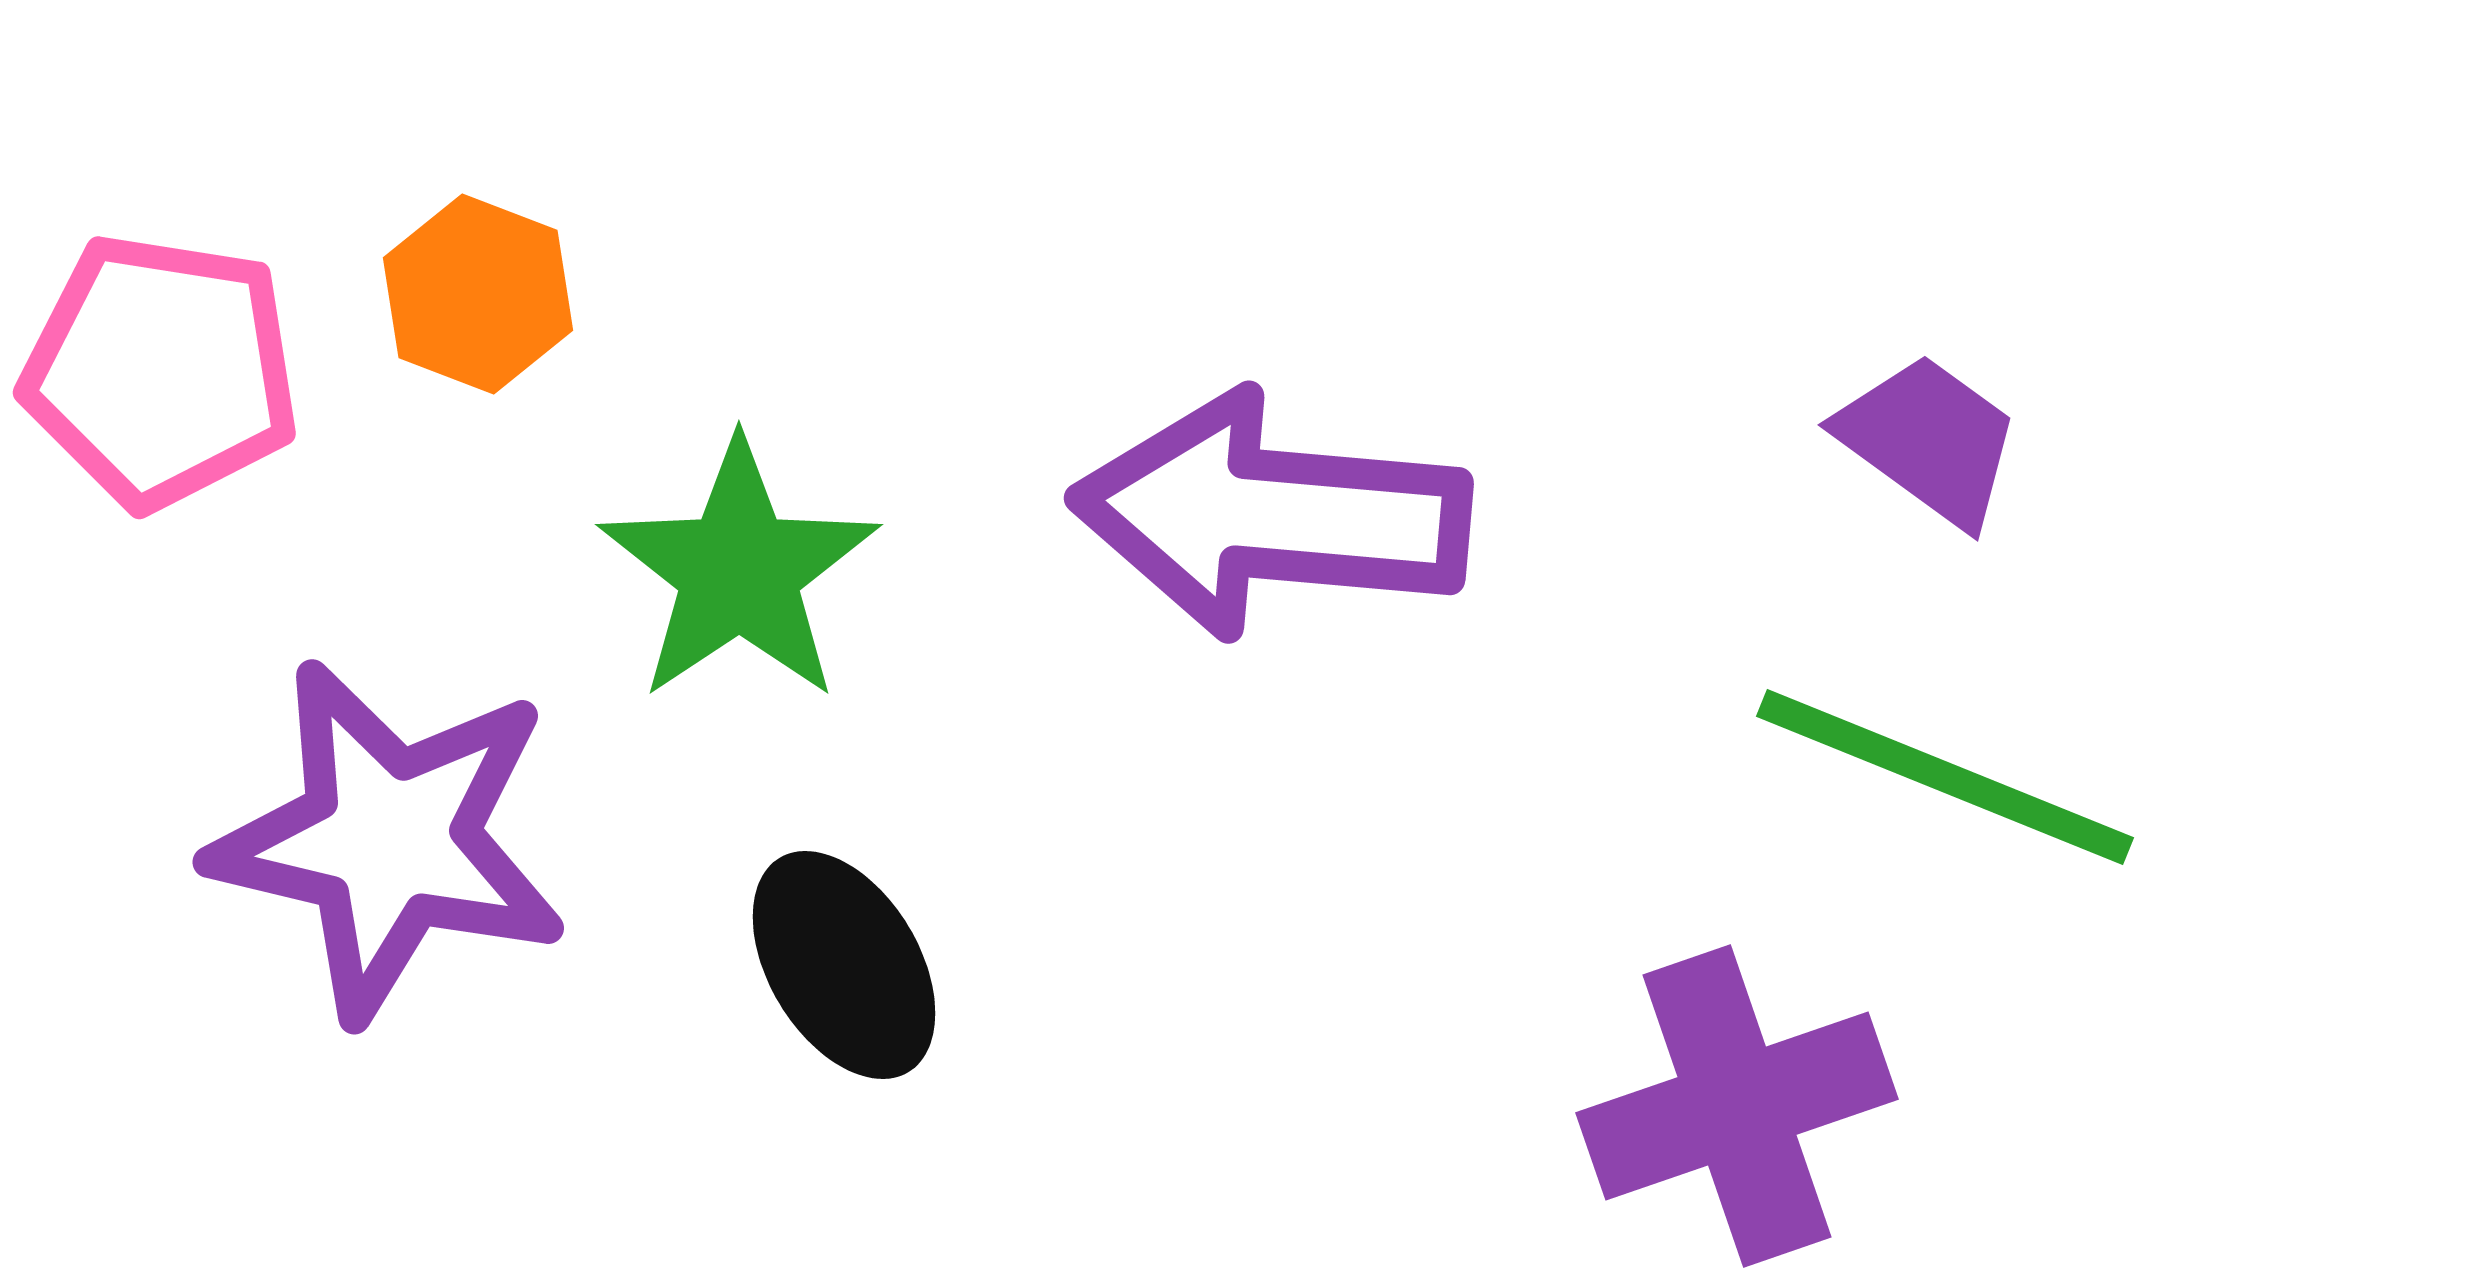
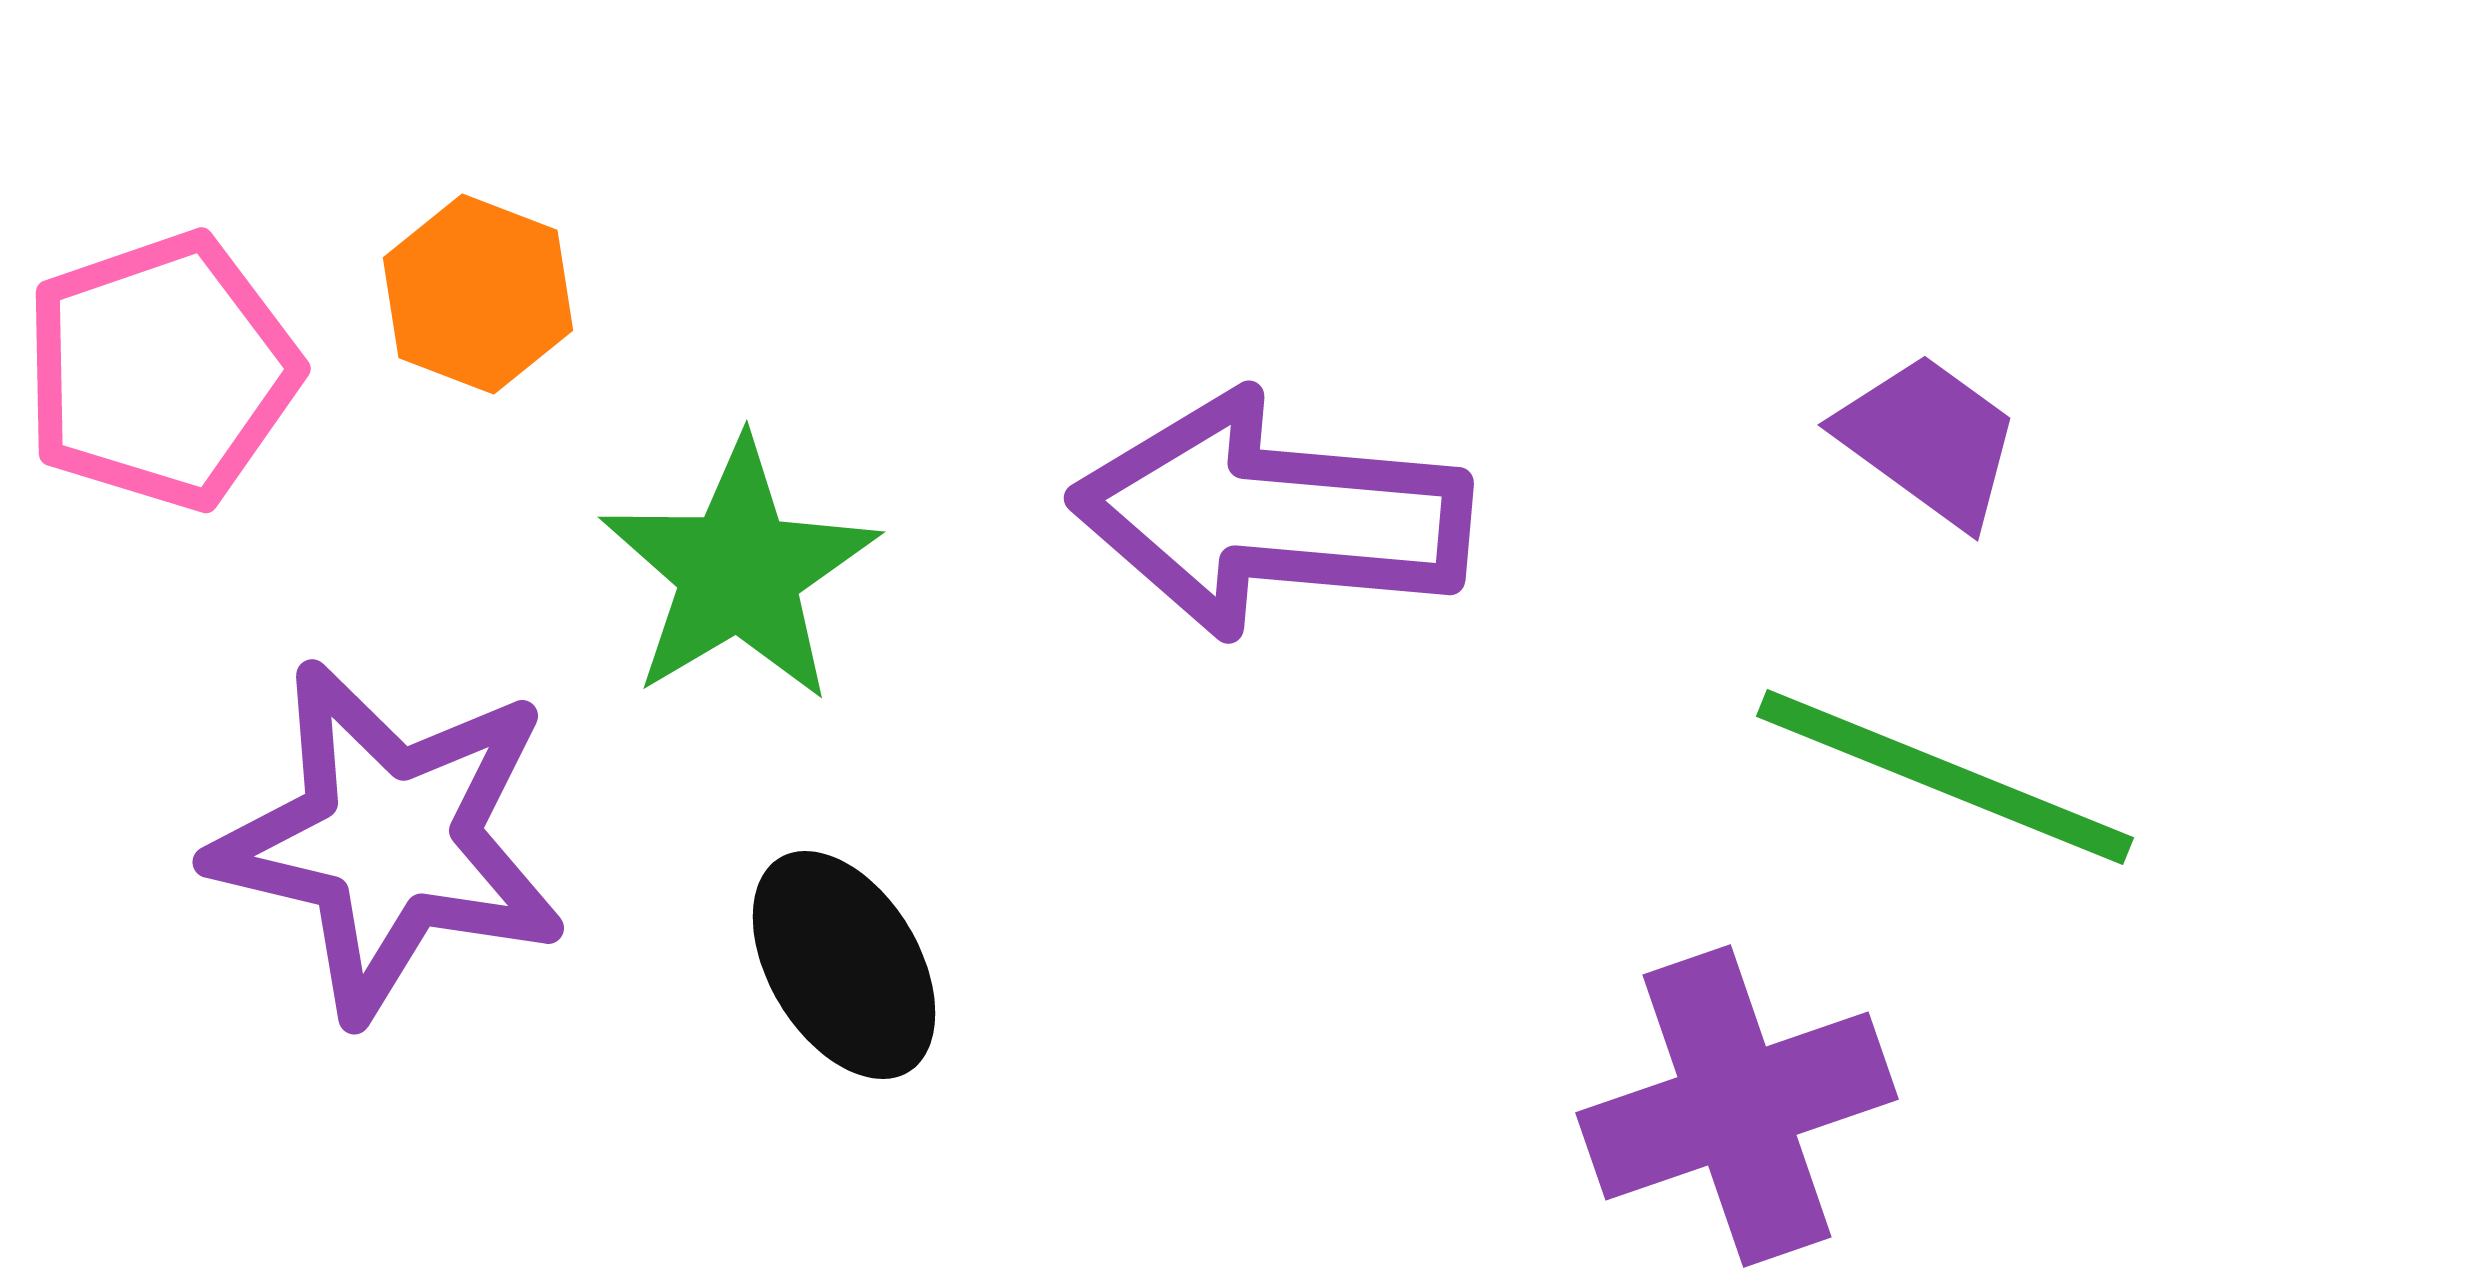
pink pentagon: rotated 28 degrees counterclockwise
green star: rotated 3 degrees clockwise
